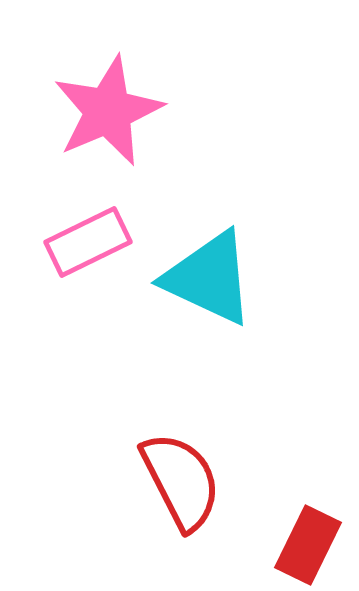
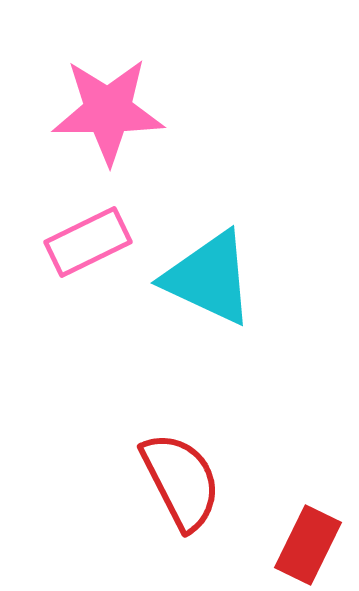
pink star: rotated 23 degrees clockwise
